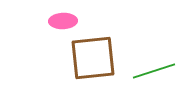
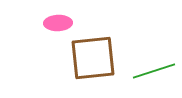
pink ellipse: moved 5 px left, 2 px down
